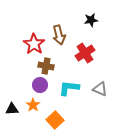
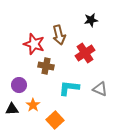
red star: rotated 15 degrees counterclockwise
purple circle: moved 21 px left
